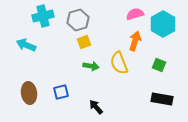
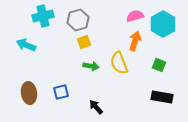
pink semicircle: moved 2 px down
black rectangle: moved 2 px up
